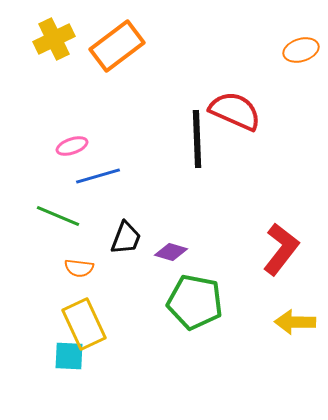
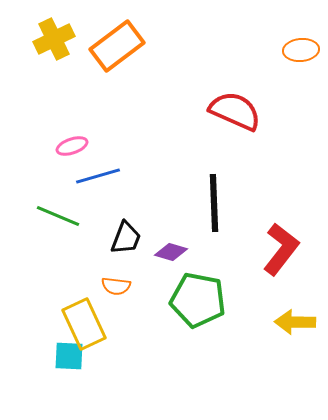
orange ellipse: rotated 12 degrees clockwise
black line: moved 17 px right, 64 px down
orange semicircle: moved 37 px right, 18 px down
green pentagon: moved 3 px right, 2 px up
